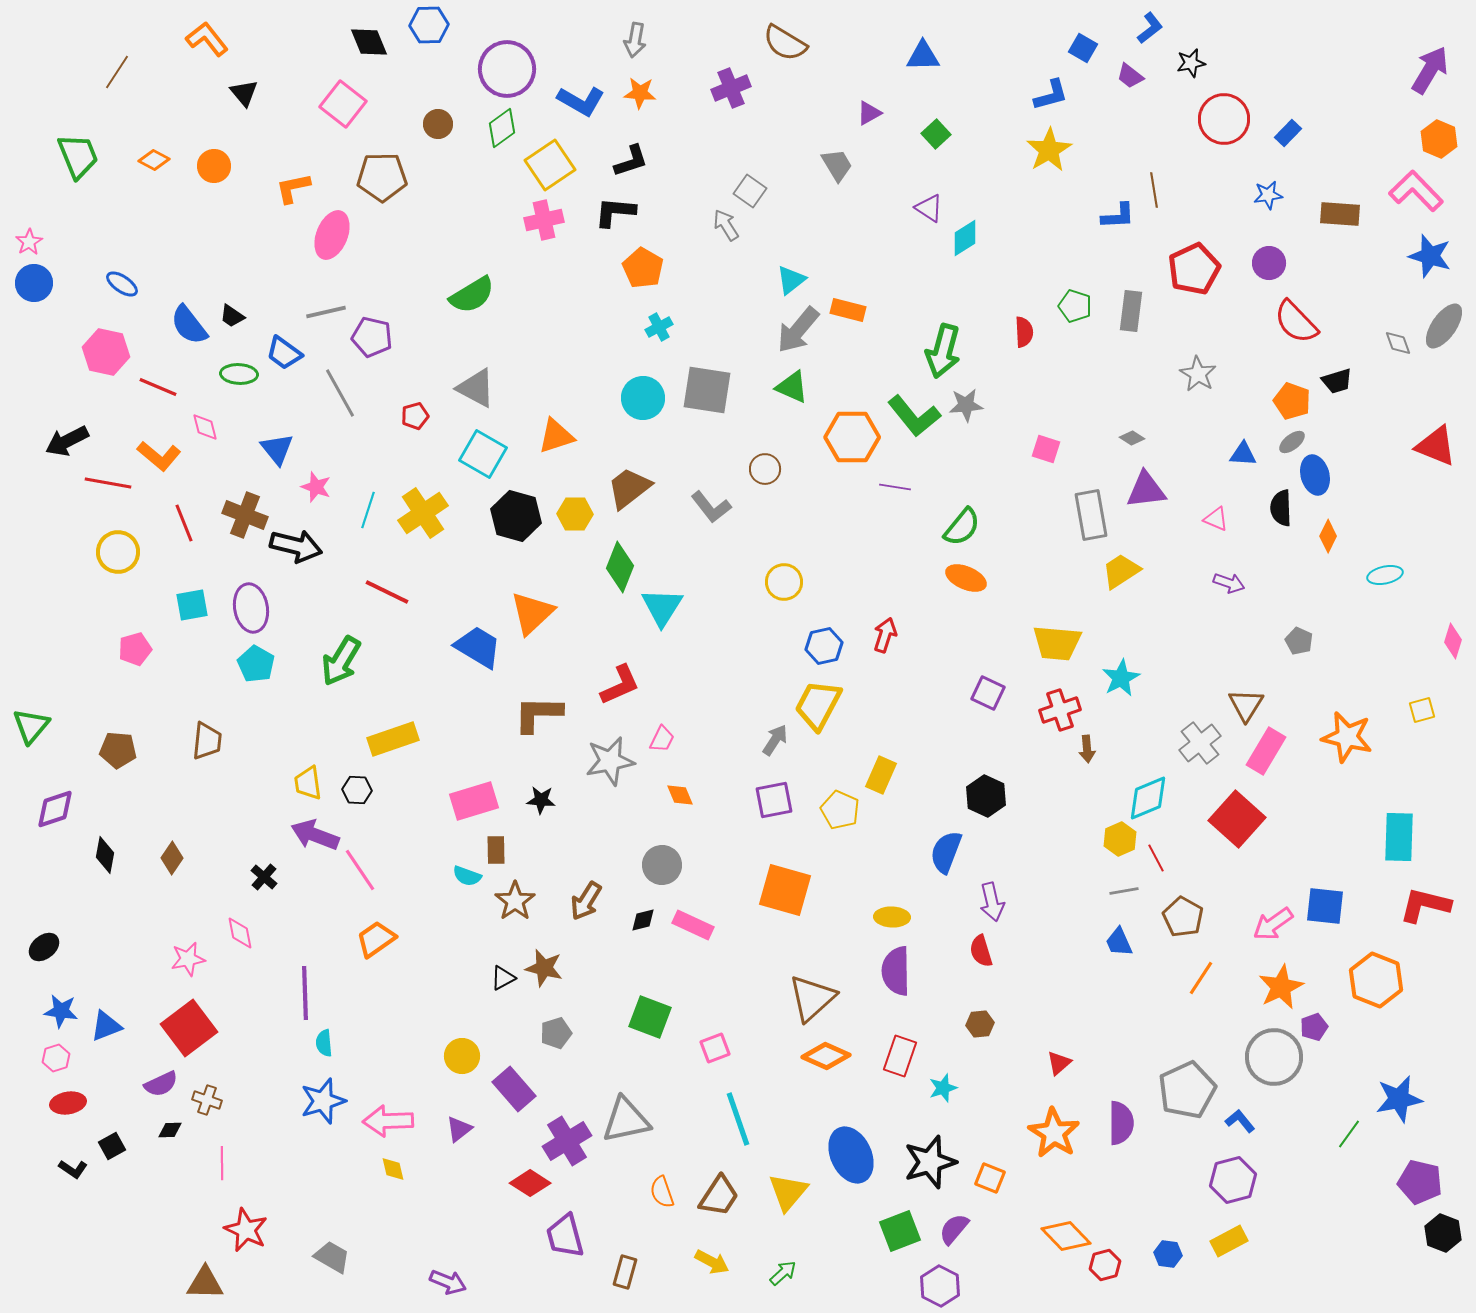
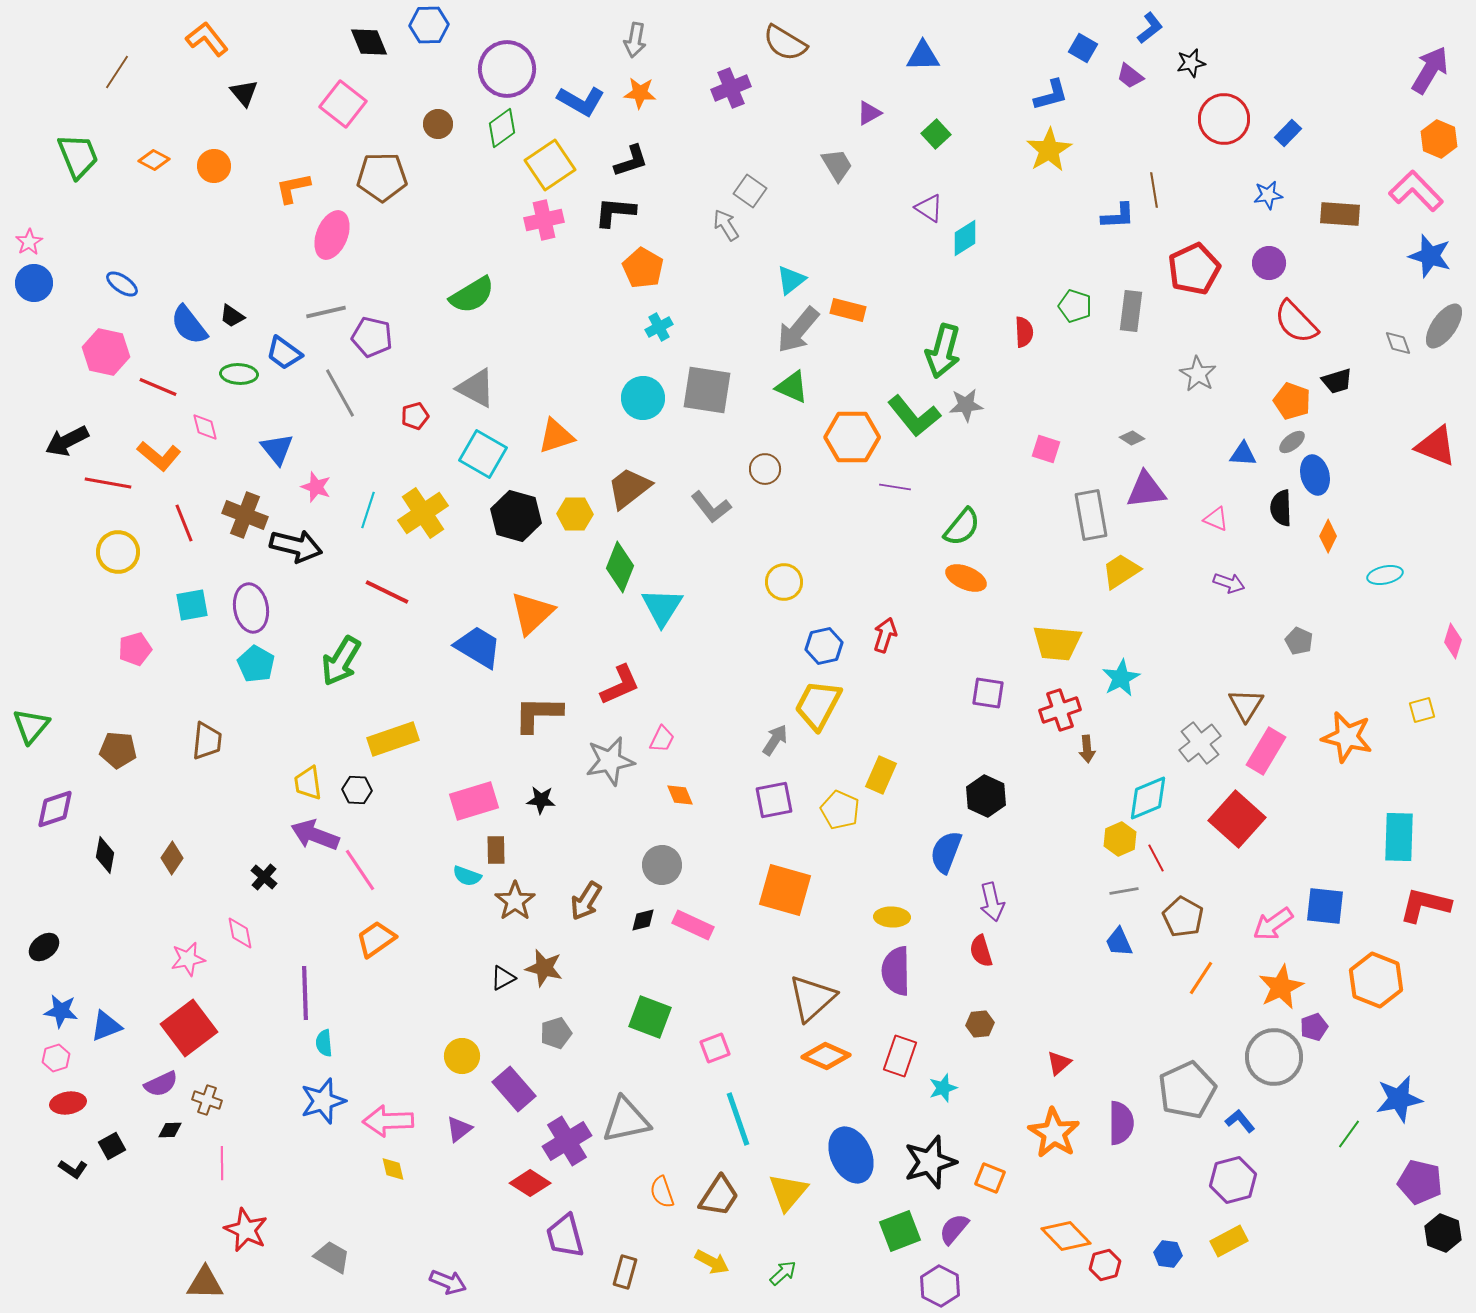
purple square at (988, 693): rotated 16 degrees counterclockwise
